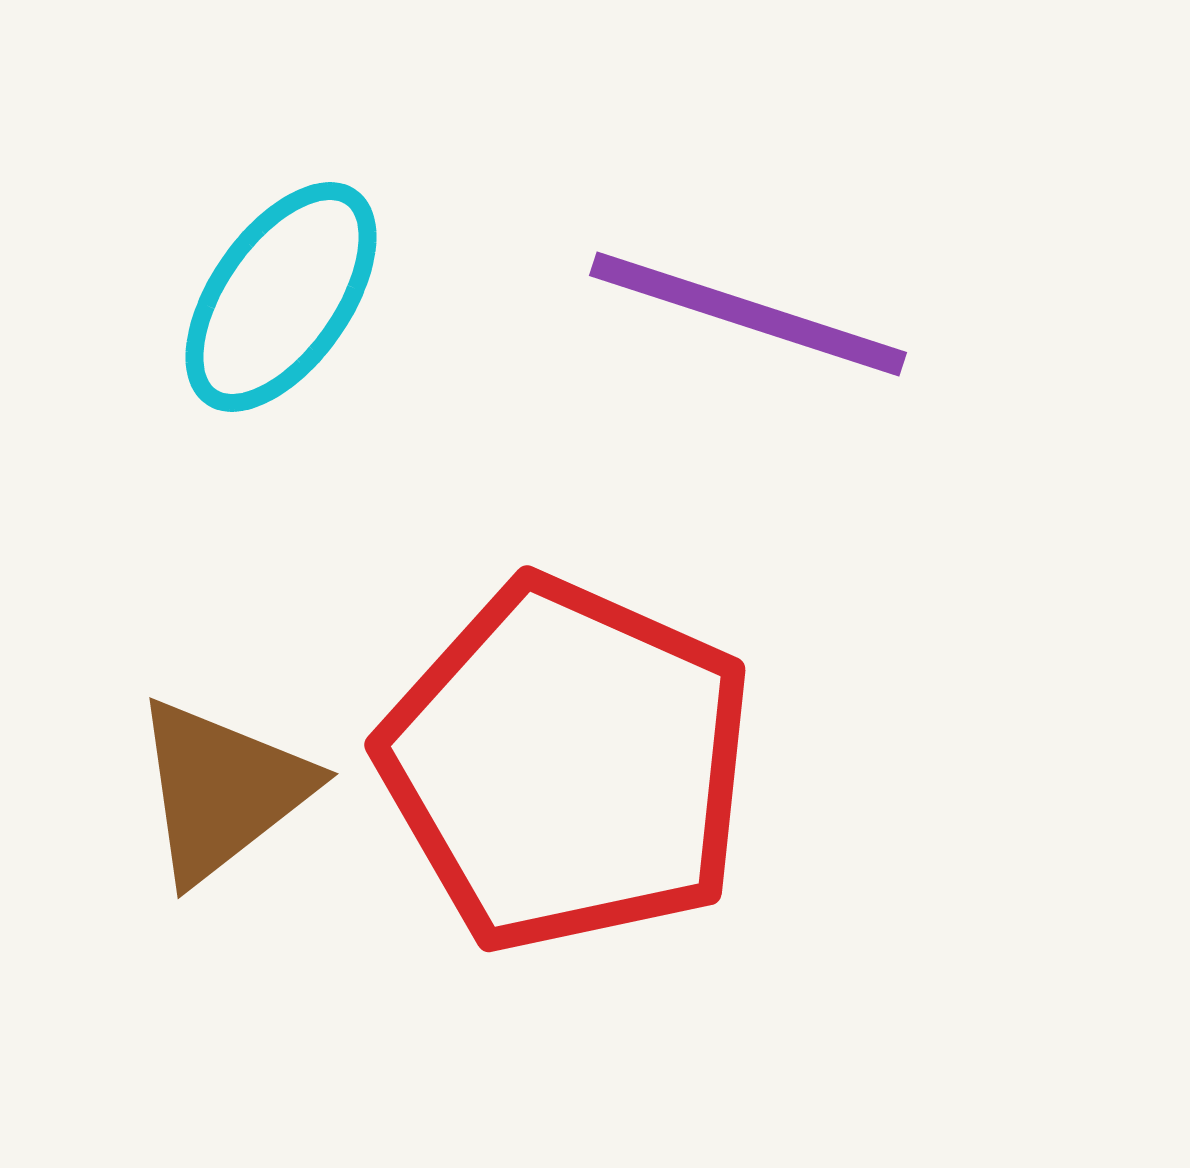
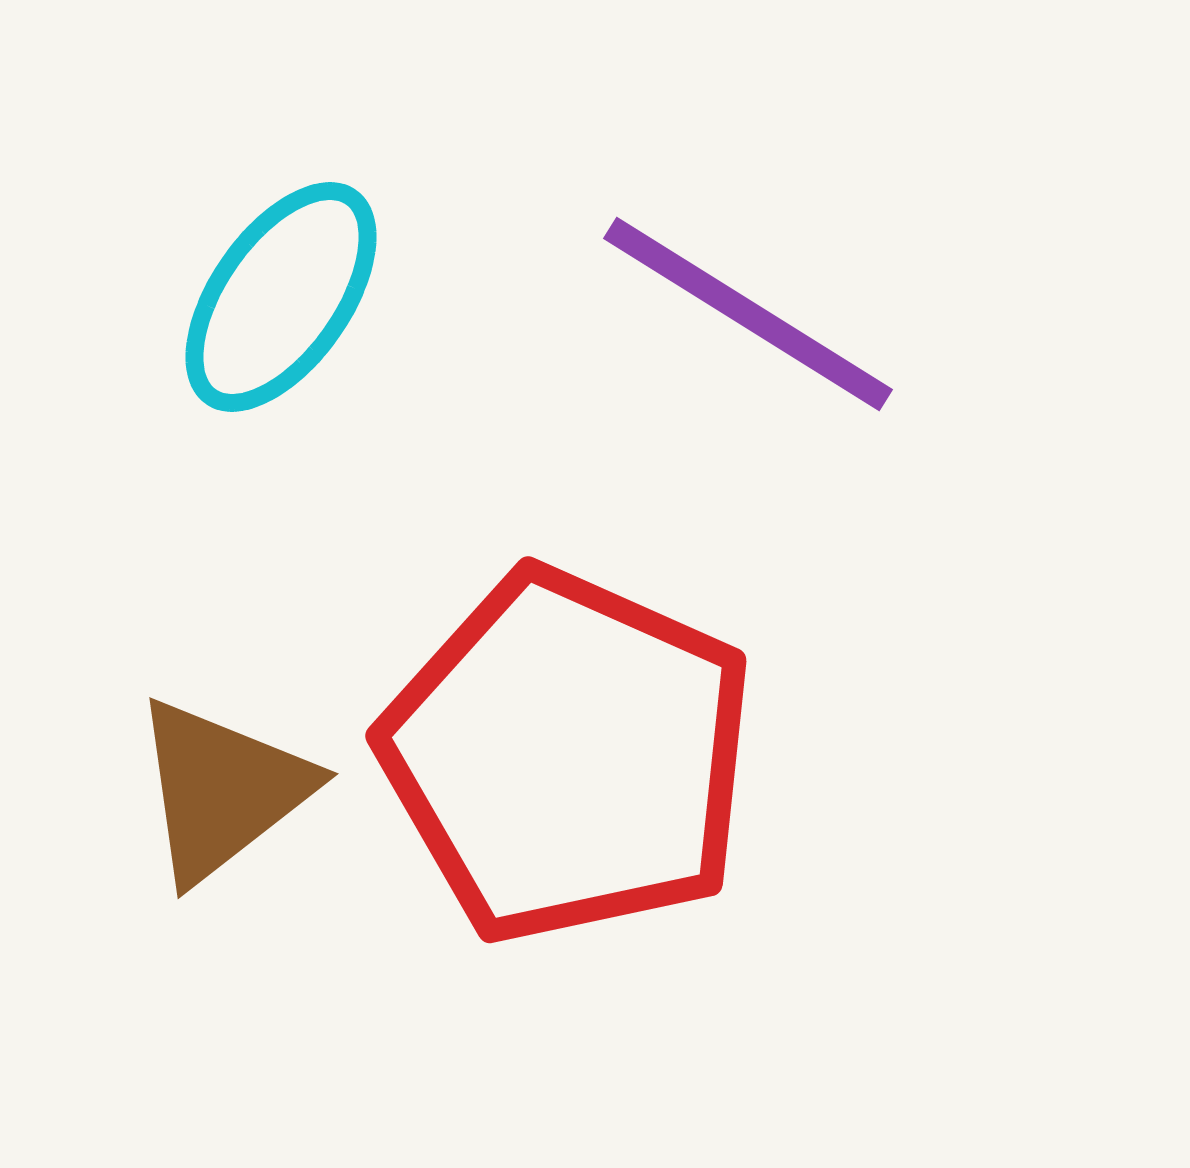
purple line: rotated 14 degrees clockwise
red pentagon: moved 1 px right, 9 px up
